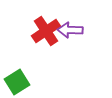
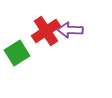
green square: moved 29 px up
